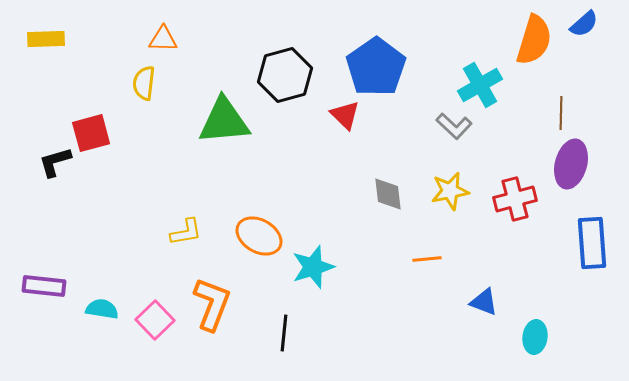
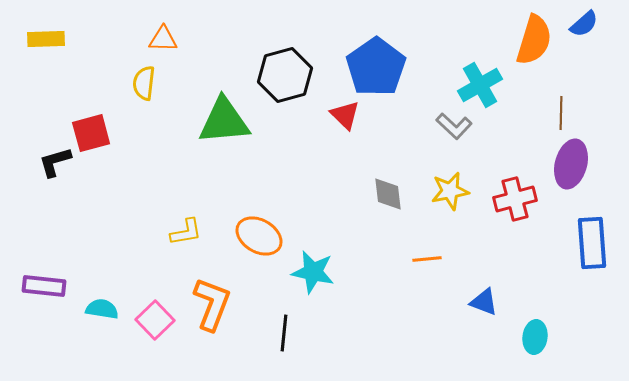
cyan star: moved 5 px down; rotated 30 degrees clockwise
